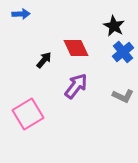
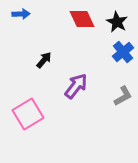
black star: moved 3 px right, 4 px up
red diamond: moved 6 px right, 29 px up
gray L-shape: rotated 55 degrees counterclockwise
